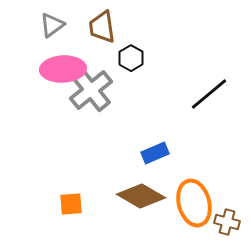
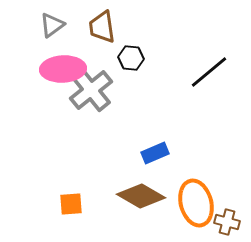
black hexagon: rotated 25 degrees counterclockwise
black line: moved 22 px up
orange ellipse: moved 2 px right
